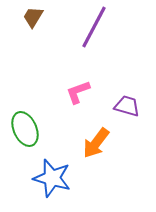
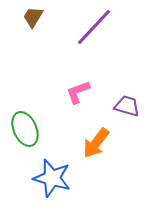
purple line: rotated 15 degrees clockwise
